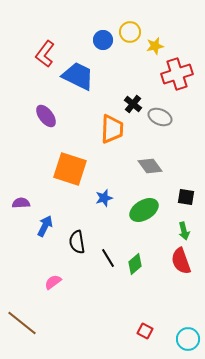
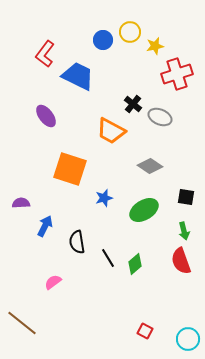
orange trapezoid: moved 1 px left, 2 px down; rotated 116 degrees clockwise
gray diamond: rotated 20 degrees counterclockwise
